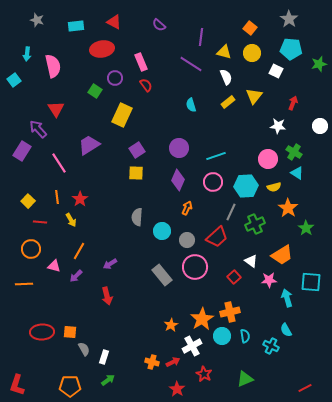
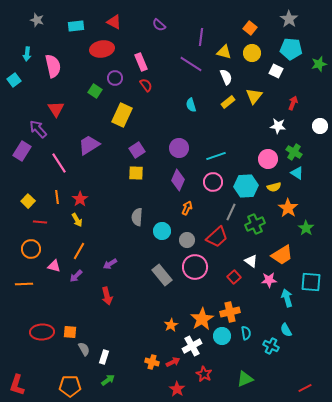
yellow arrow at (71, 220): moved 6 px right
cyan semicircle at (245, 336): moved 1 px right, 3 px up
